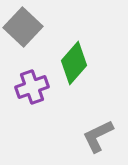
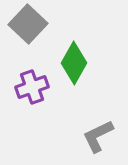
gray square: moved 5 px right, 3 px up
green diamond: rotated 12 degrees counterclockwise
